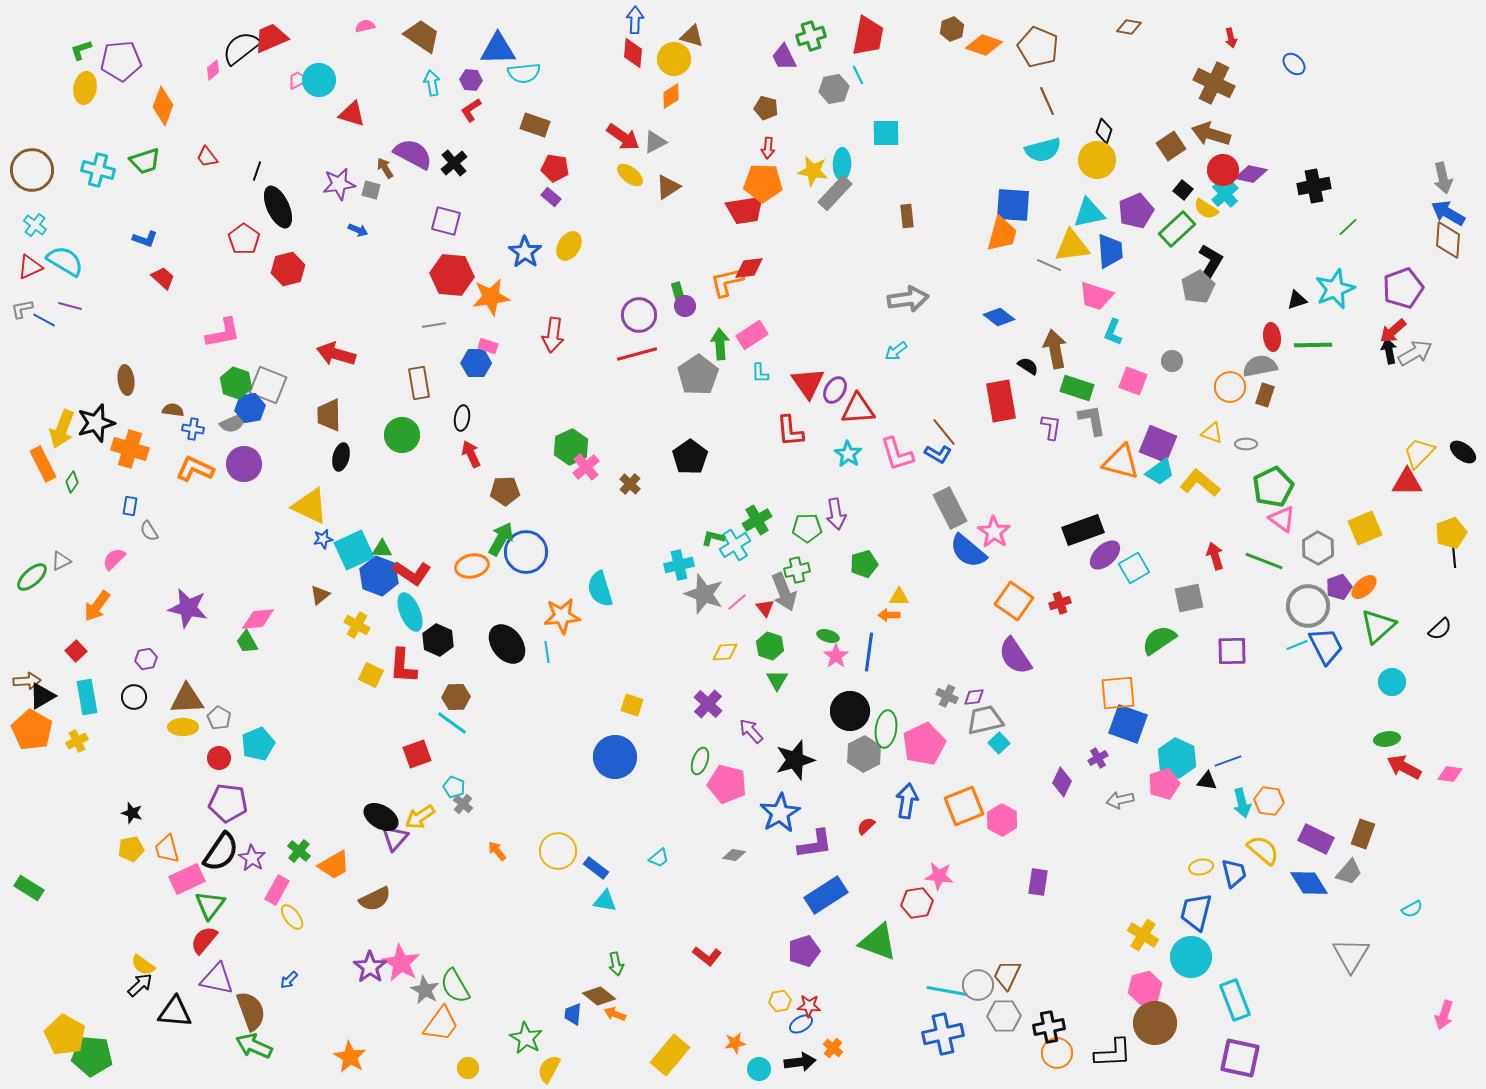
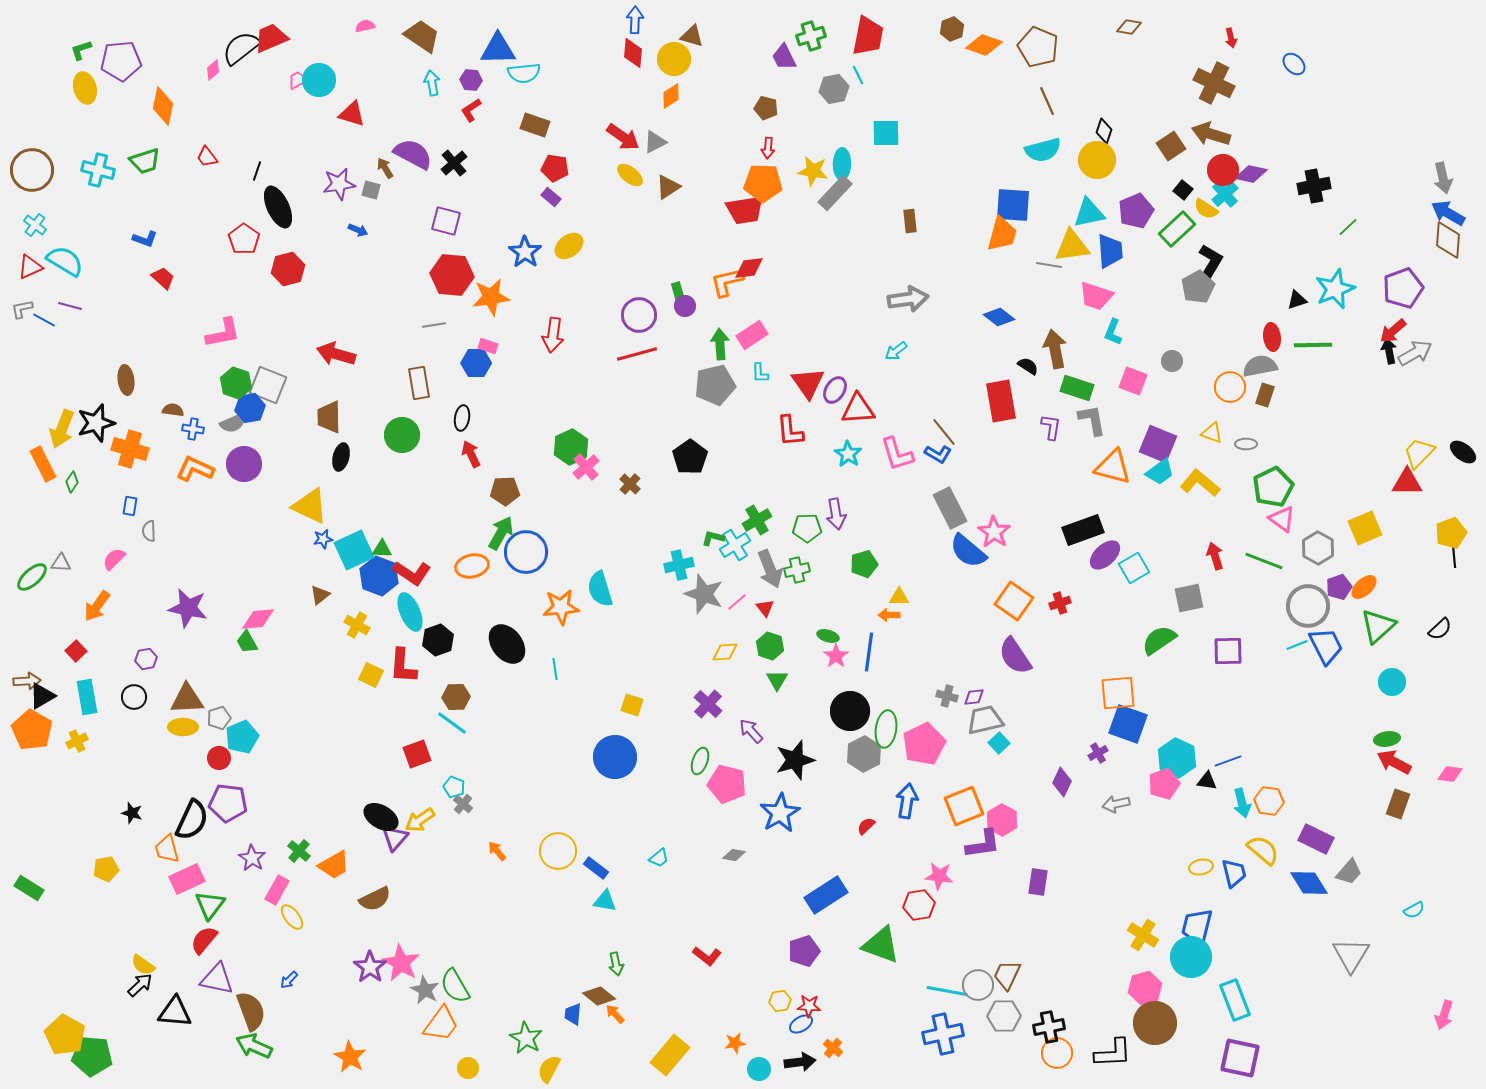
yellow ellipse at (85, 88): rotated 24 degrees counterclockwise
orange diamond at (163, 106): rotated 9 degrees counterclockwise
brown rectangle at (907, 216): moved 3 px right, 5 px down
yellow ellipse at (569, 246): rotated 20 degrees clockwise
gray line at (1049, 265): rotated 15 degrees counterclockwise
gray pentagon at (698, 375): moved 17 px right, 10 px down; rotated 21 degrees clockwise
brown trapezoid at (329, 415): moved 2 px down
orange triangle at (1121, 462): moved 8 px left, 5 px down
gray semicircle at (149, 531): rotated 30 degrees clockwise
green arrow at (501, 539): moved 6 px up
gray triangle at (61, 561): moved 2 px down; rotated 30 degrees clockwise
gray arrow at (784, 592): moved 14 px left, 23 px up
orange star at (562, 616): moved 1 px left, 9 px up
black hexagon at (438, 640): rotated 16 degrees clockwise
purple square at (1232, 651): moved 4 px left
cyan line at (547, 652): moved 8 px right, 17 px down
gray cross at (947, 696): rotated 10 degrees counterclockwise
gray pentagon at (219, 718): rotated 25 degrees clockwise
cyan pentagon at (258, 744): moved 16 px left, 7 px up
purple cross at (1098, 758): moved 5 px up
red arrow at (1404, 767): moved 10 px left, 5 px up
gray arrow at (1120, 800): moved 4 px left, 4 px down
yellow arrow at (420, 817): moved 3 px down
brown rectangle at (1363, 834): moved 35 px right, 30 px up
purple L-shape at (815, 844): moved 168 px right
yellow pentagon at (131, 849): moved 25 px left, 20 px down
black semicircle at (221, 852): moved 29 px left, 32 px up; rotated 9 degrees counterclockwise
red hexagon at (917, 903): moved 2 px right, 2 px down
cyan semicircle at (1412, 909): moved 2 px right, 1 px down
blue trapezoid at (1196, 912): moved 1 px right, 15 px down
green triangle at (878, 942): moved 3 px right, 3 px down
orange arrow at (615, 1014): rotated 25 degrees clockwise
